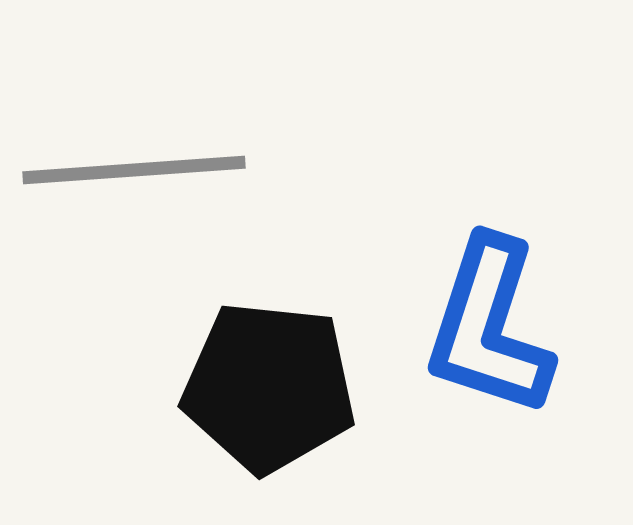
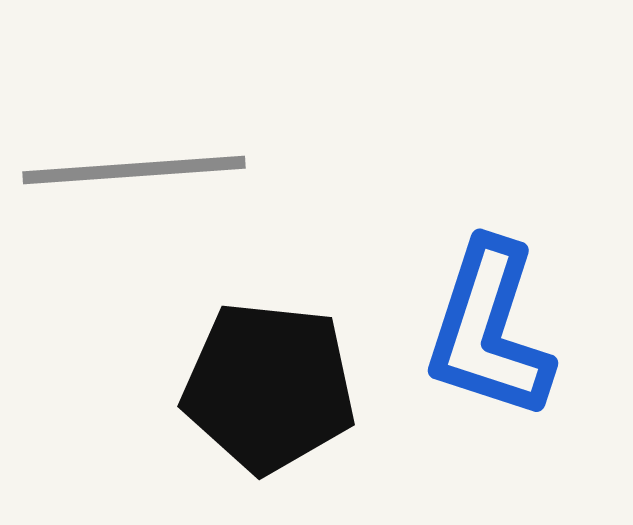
blue L-shape: moved 3 px down
